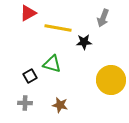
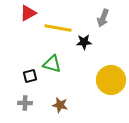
black square: rotated 16 degrees clockwise
